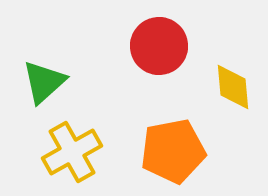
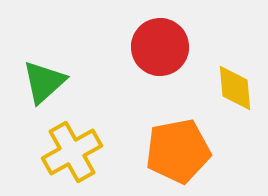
red circle: moved 1 px right, 1 px down
yellow diamond: moved 2 px right, 1 px down
orange pentagon: moved 5 px right
